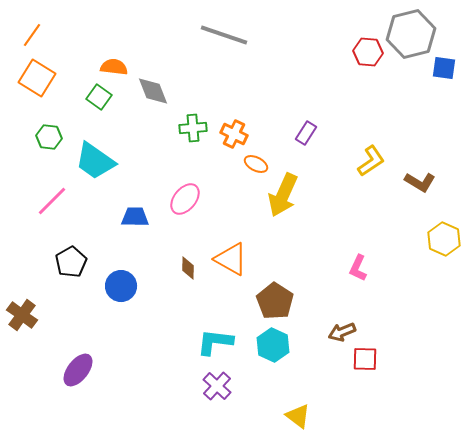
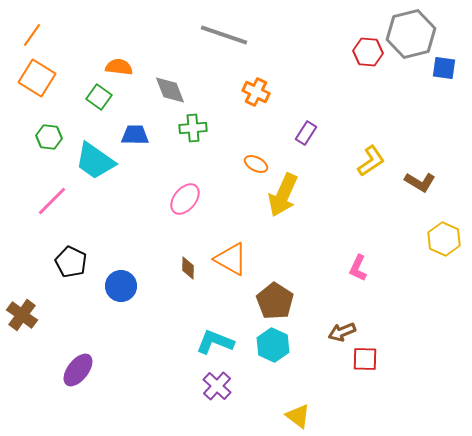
orange semicircle: moved 5 px right
gray diamond: moved 17 px right, 1 px up
orange cross: moved 22 px right, 42 px up
blue trapezoid: moved 82 px up
black pentagon: rotated 16 degrees counterclockwise
cyan L-shape: rotated 15 degrees clockwise
